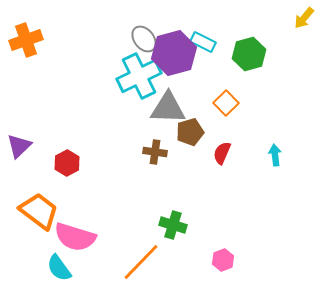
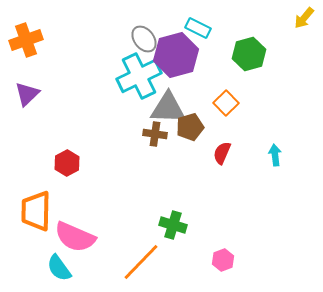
cyan rectangle: moved 5 px left, 14 px up
purple hexagon: moved 2 px right, 2 px down
brown pentagon: moved 5 px up
purple triangle: moved 8 px right, 52 px up
brown cross: moved 18 px up
orange trapezoid: moved 3 px left; rotated 126 degrees counterclockwise
pink semicircle: rotated 6 degrees clockwise
